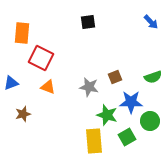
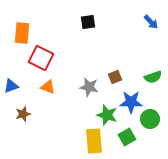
blue triangle: moved 3 px down
green circle: moved 2 px up
